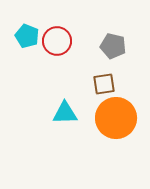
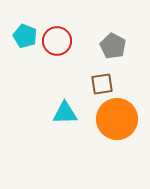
cyan pentagon: moved 2 px left
gray pentagon: rotated 15 degrees clockwise
brown square: moved 2 px left
orange circle: moved 1 px right, 1 px down
